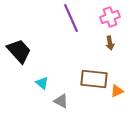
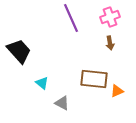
gray triangle: moved 1 px right, 2 px down
